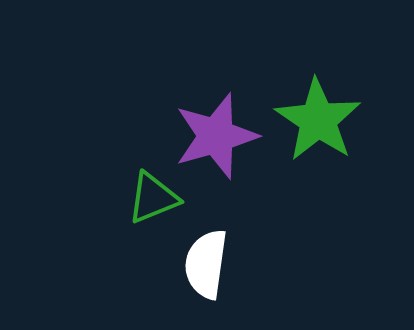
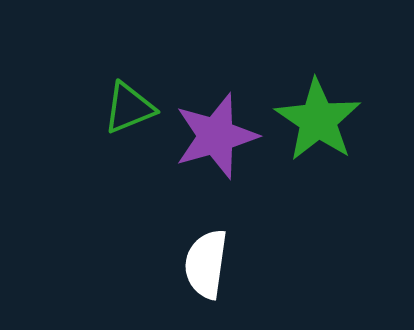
green triangle: moved 24 px left, 90 px up
